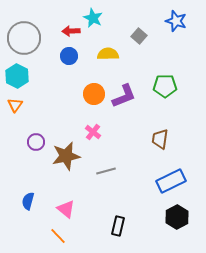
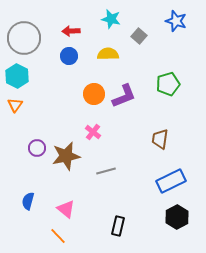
cyan star: moved 18 px right, 1 px down; rotated 12 degrees counterclockwise
green pentagon: moved 3 px right, 2 px up; rotated 15 degrees counterclockwise
purple circle: moved 1 px right, 6 px down
